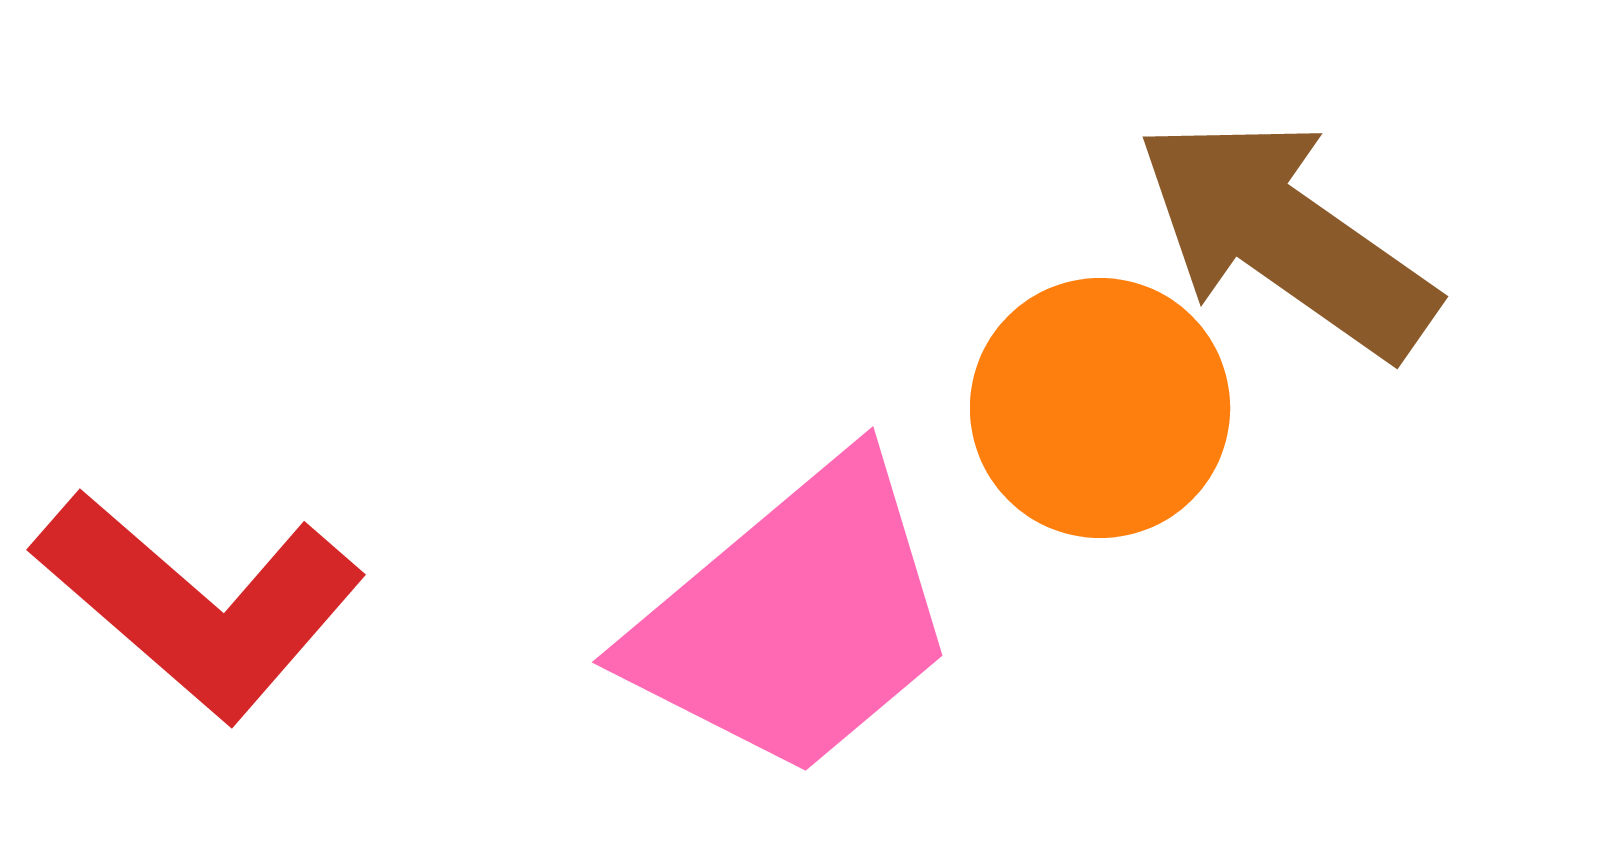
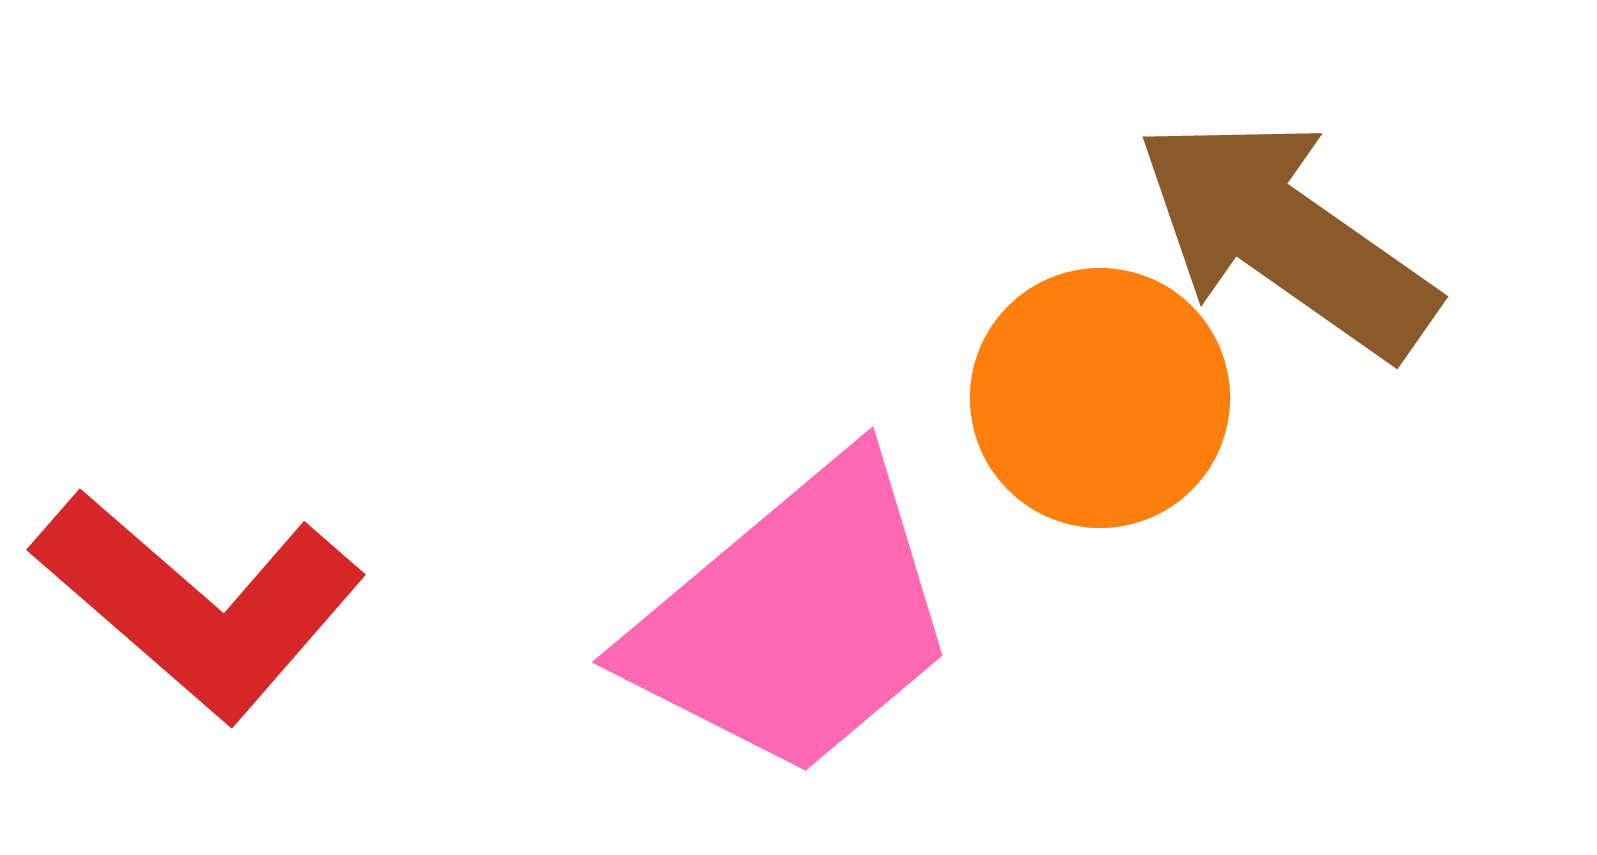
orange circle: moved 10 px up
